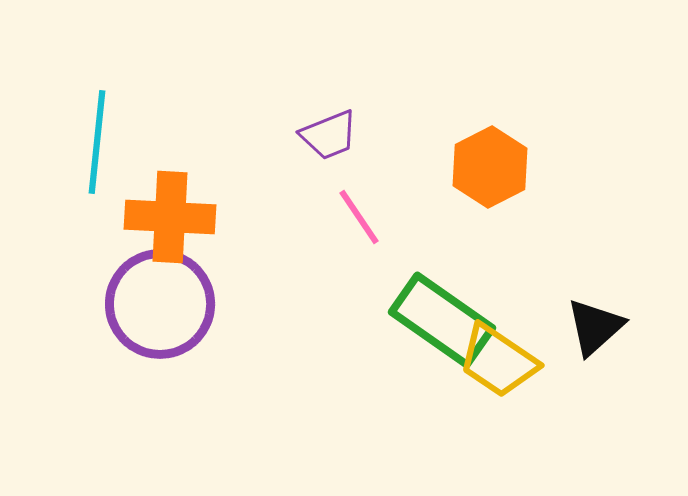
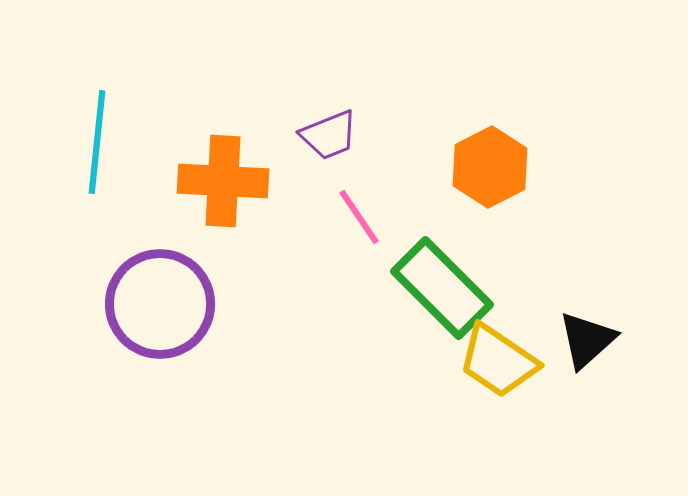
orange cross: moved 53 px right, 36 px up
green rectangle: moved 32 px up; rotated 10 degrees clockwise
black triangle: moved 8 px left, 13 px down
